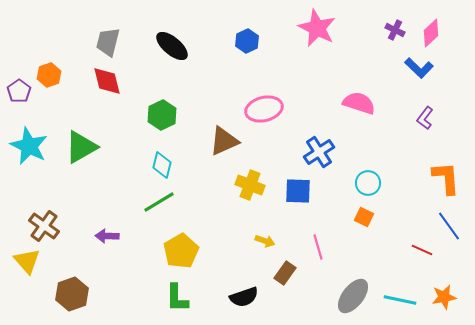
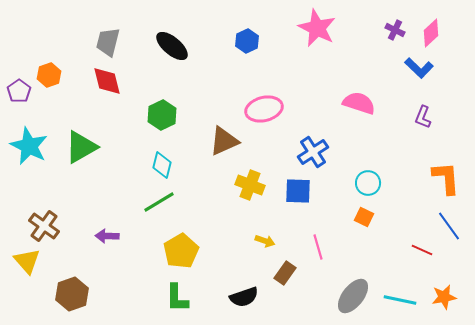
purple L-shape: moved 2 px left, 1 px up; rotated 15 degrees counterclockwise
blue cross: moved 6 px left
